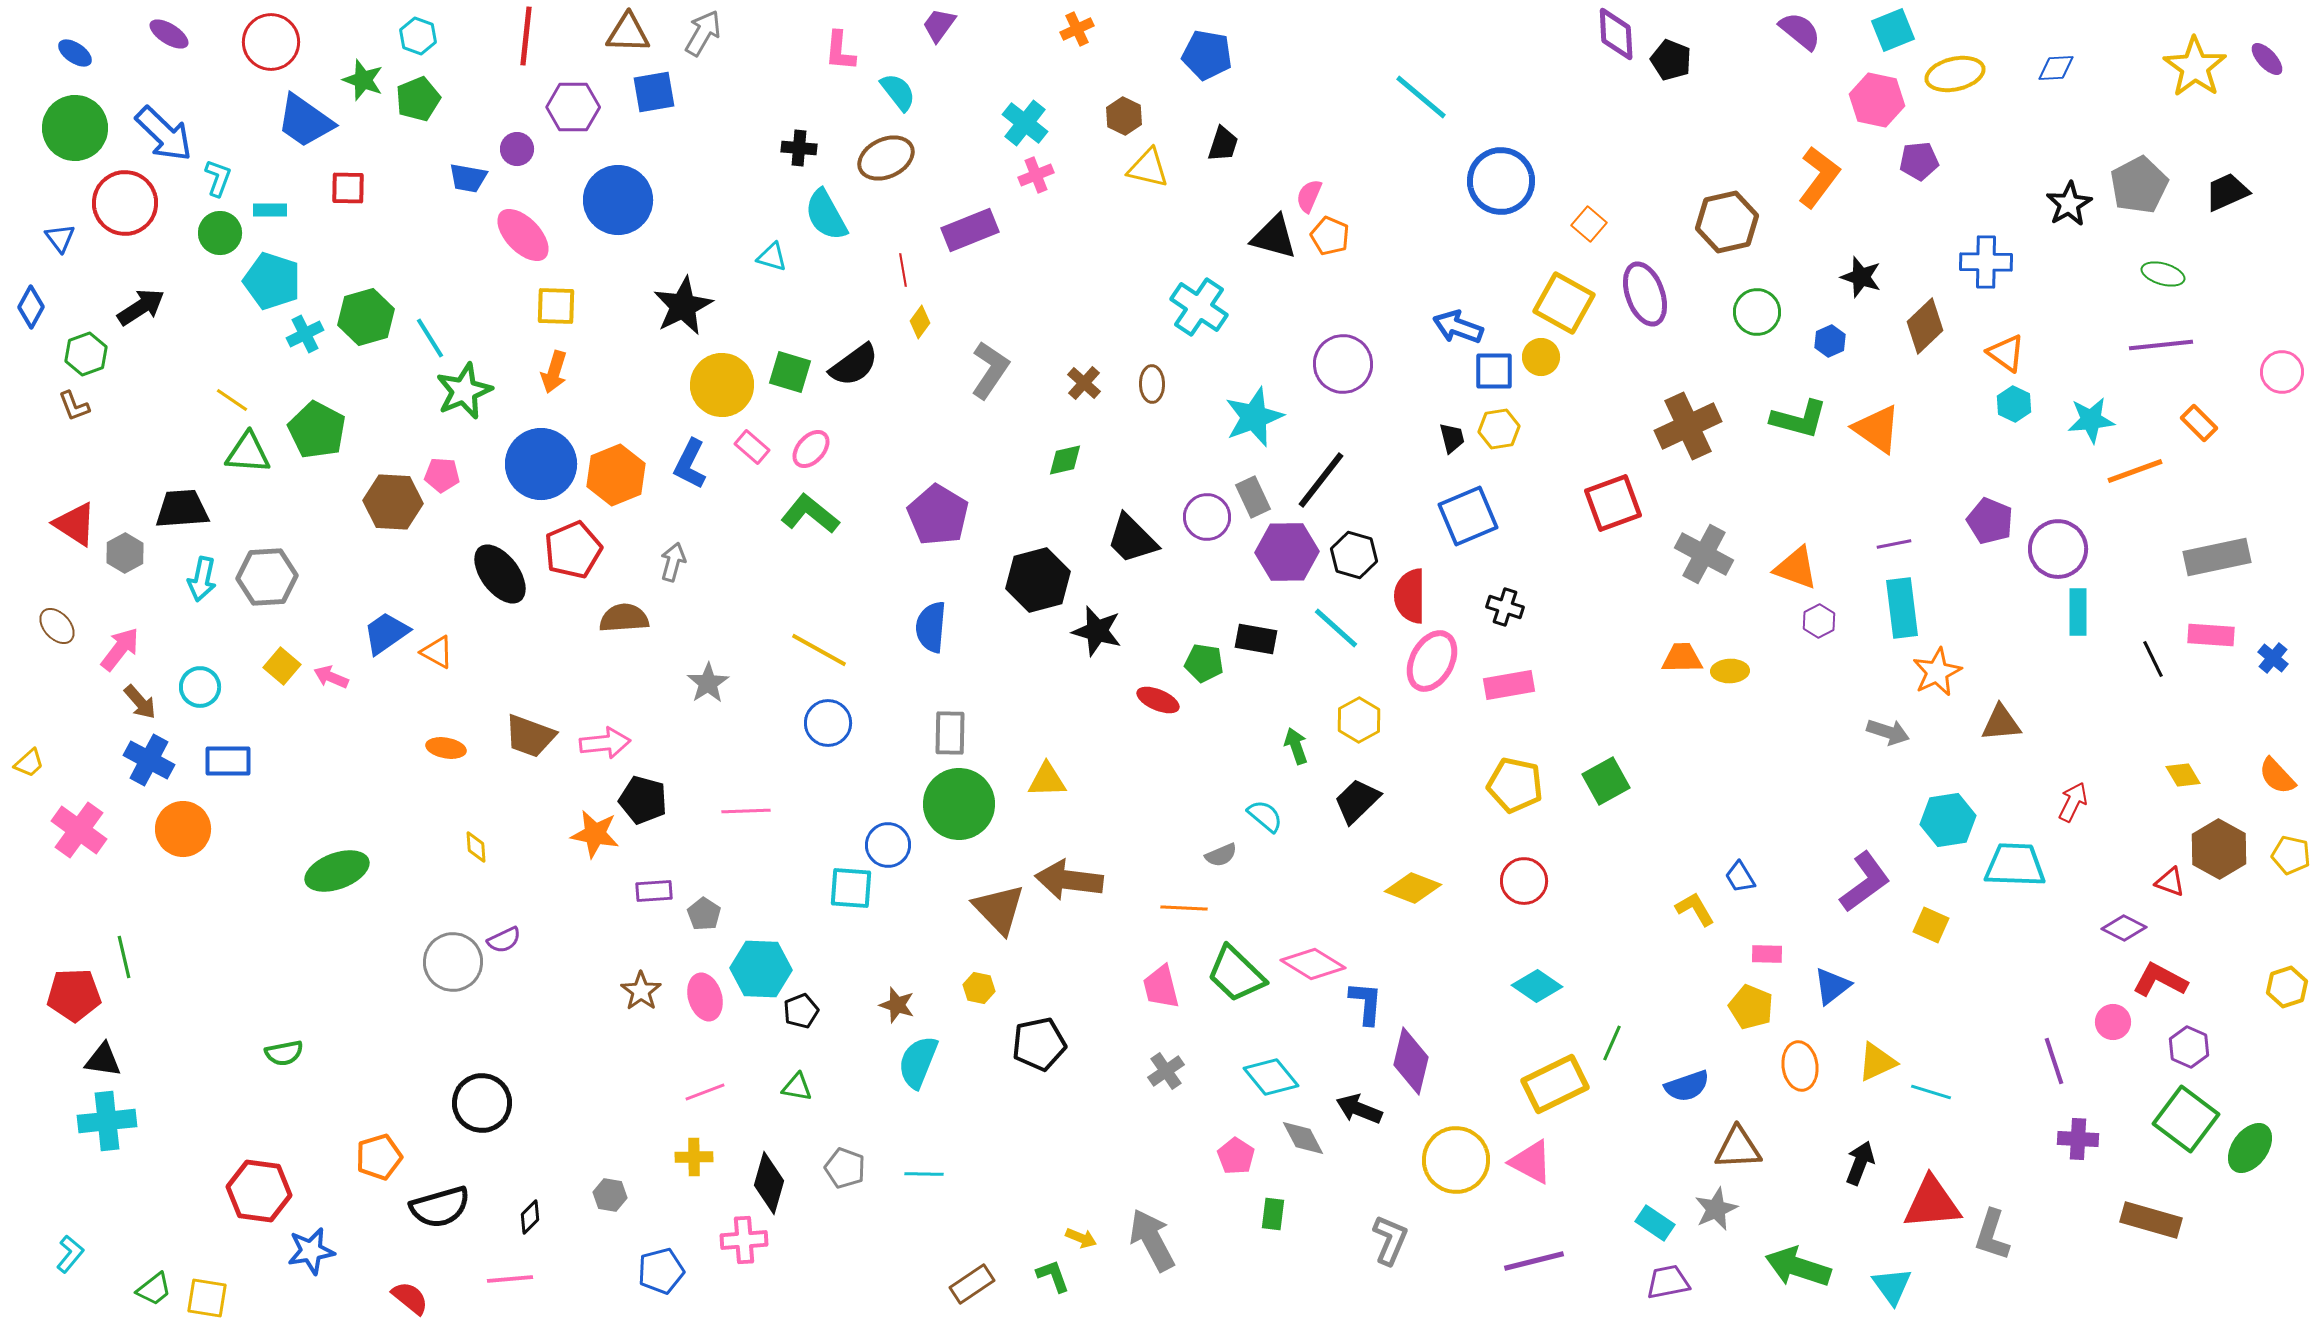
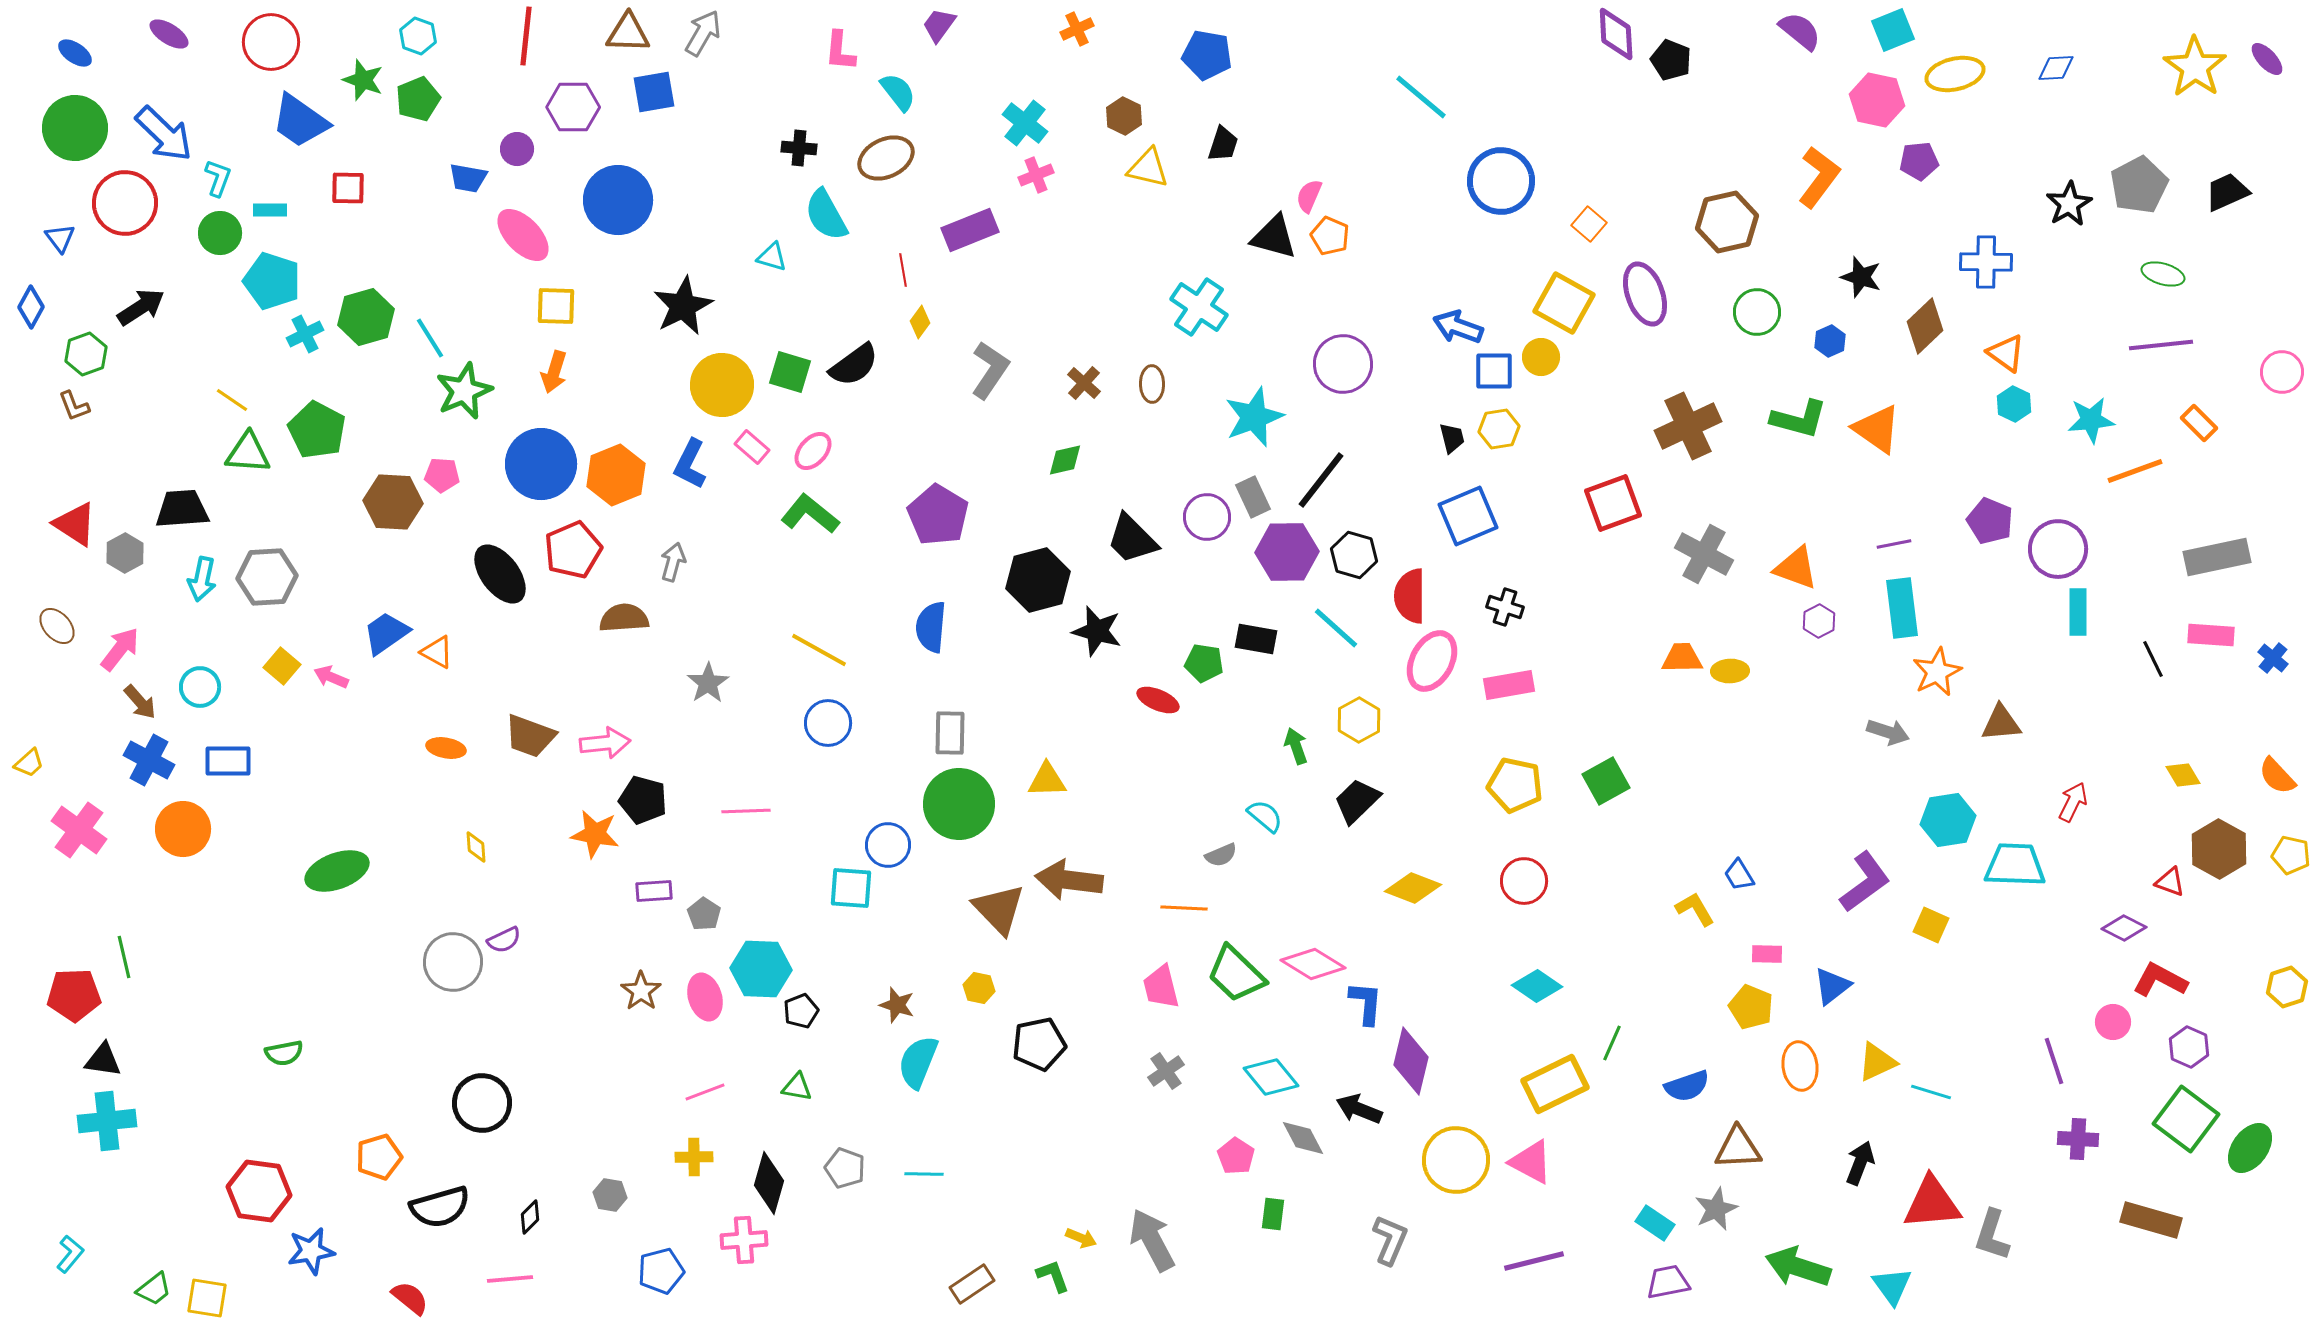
blue trapezoid at (305, 121): moved 5 px left
pink ellipse at (811, 449): moved 2 px right, 2 px down
blue trapezoid at (1740, 877): moved 1 px left, 2 px up
